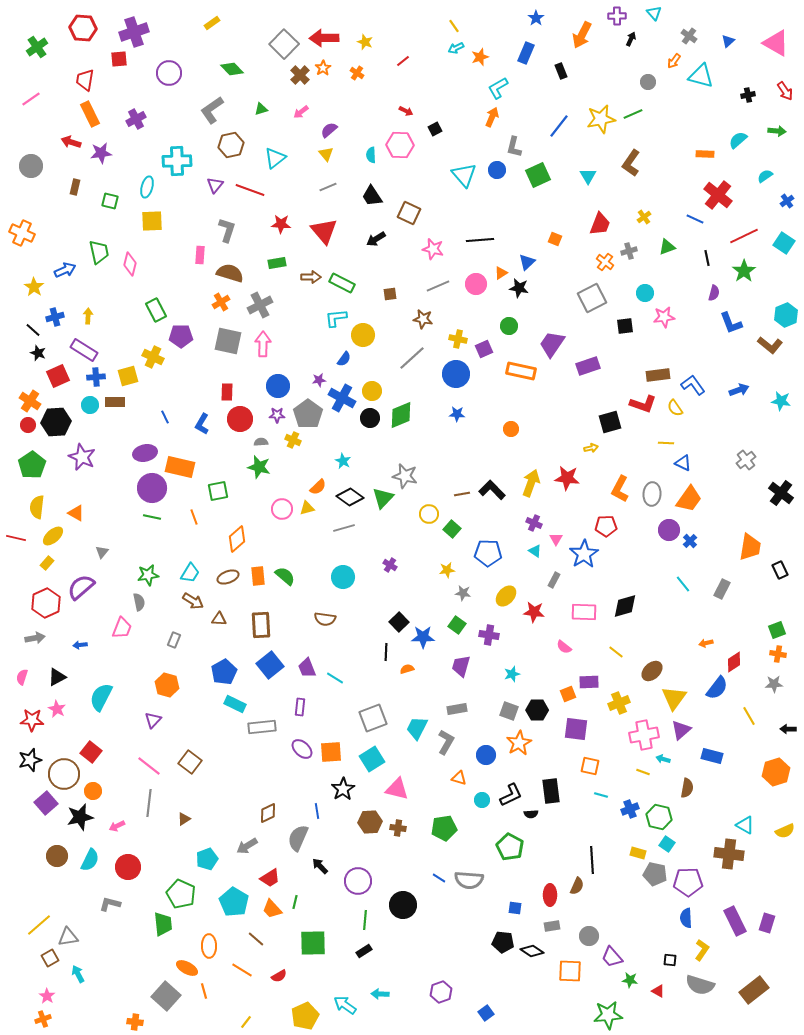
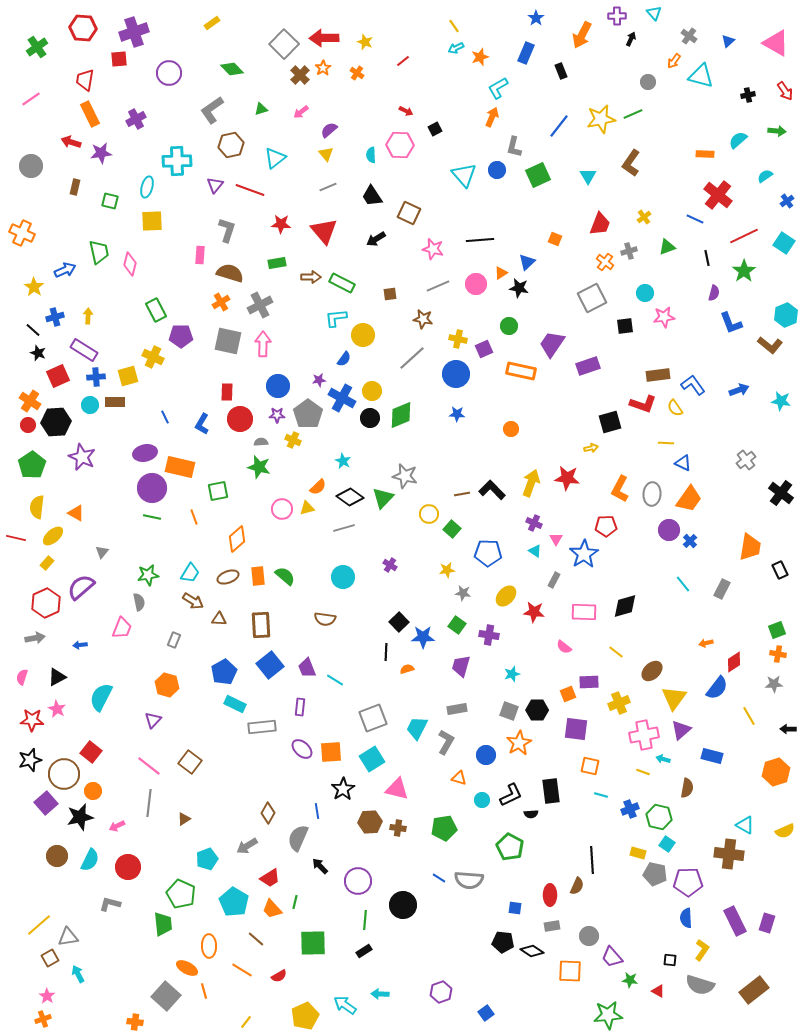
cyan line at (335, 678): moved 2 px down
brown diamond at (268, 813): rotated 35 degrees counterclockwise
